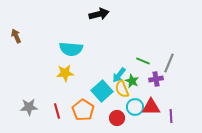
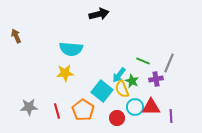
cyan square: rotated 10 degrees counterclockwise
